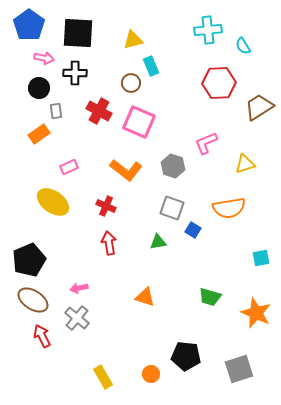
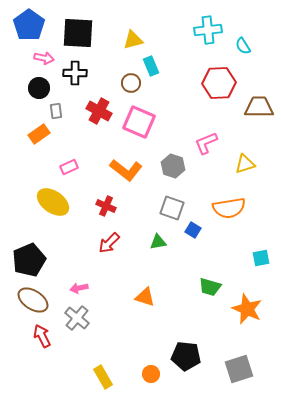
brown trapezoid at (259, 107): rotated 32 degrees clockwise
red arrow at (109, 243): rotated 125 degrees counterclockwise
green trapezoid at (210, 297): moved 10 px up
orange star at (256, 313): moved 9 px left, 4 px up
